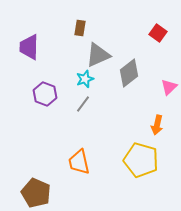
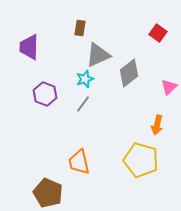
brown pentagon: moved 12 px right
